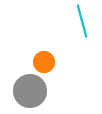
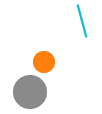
gray circle: moved 1 px down
